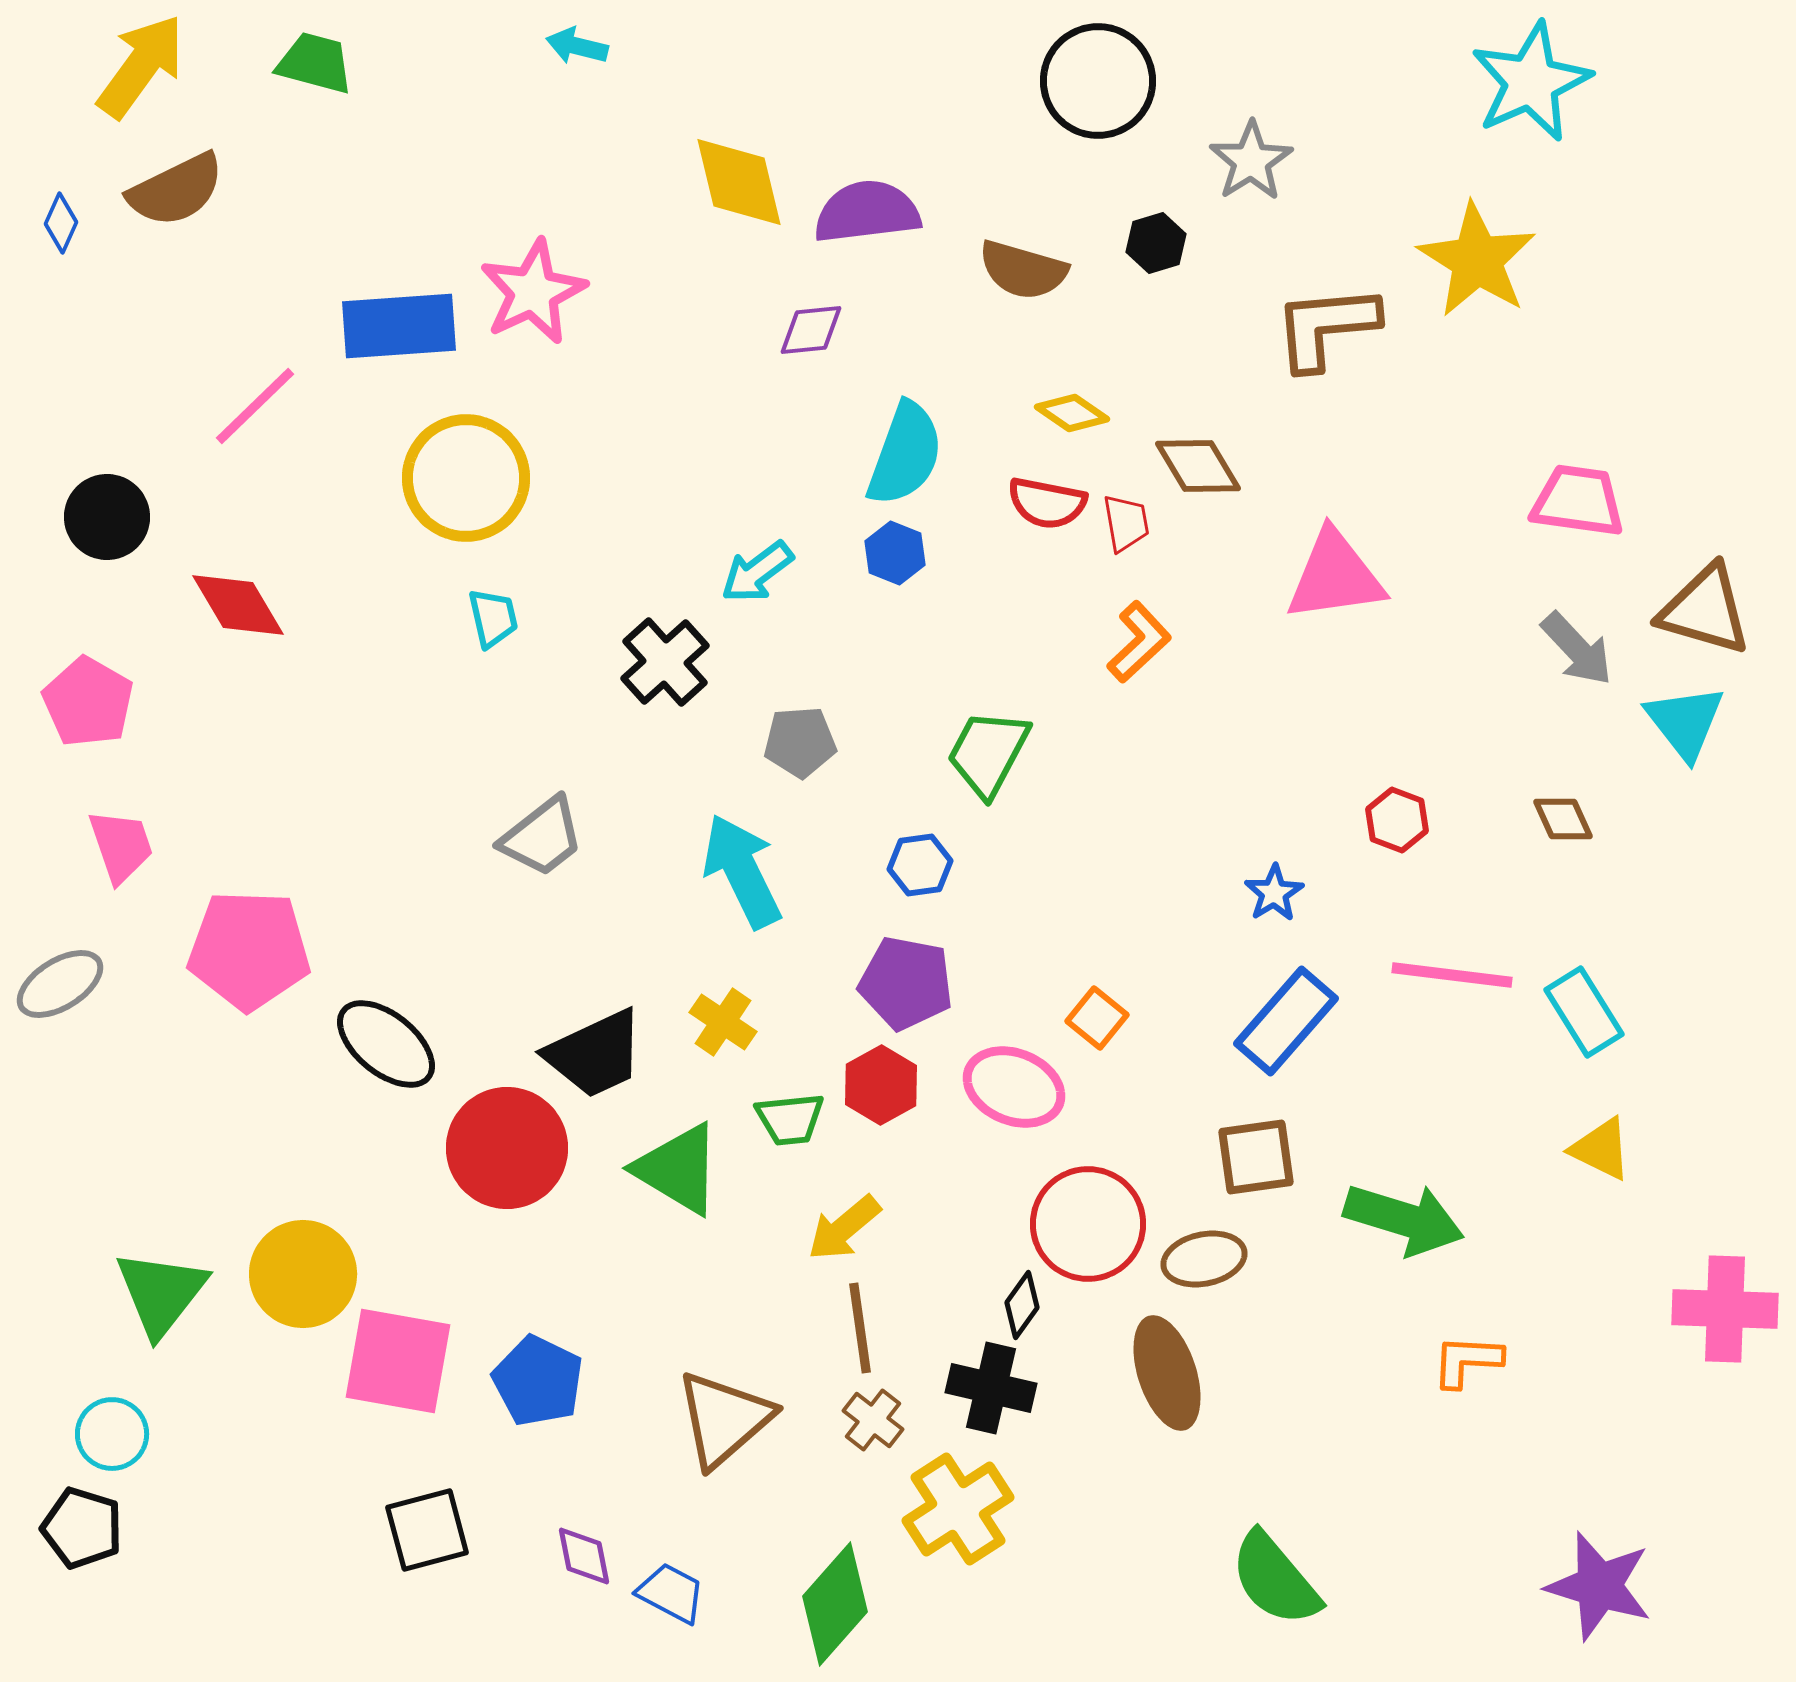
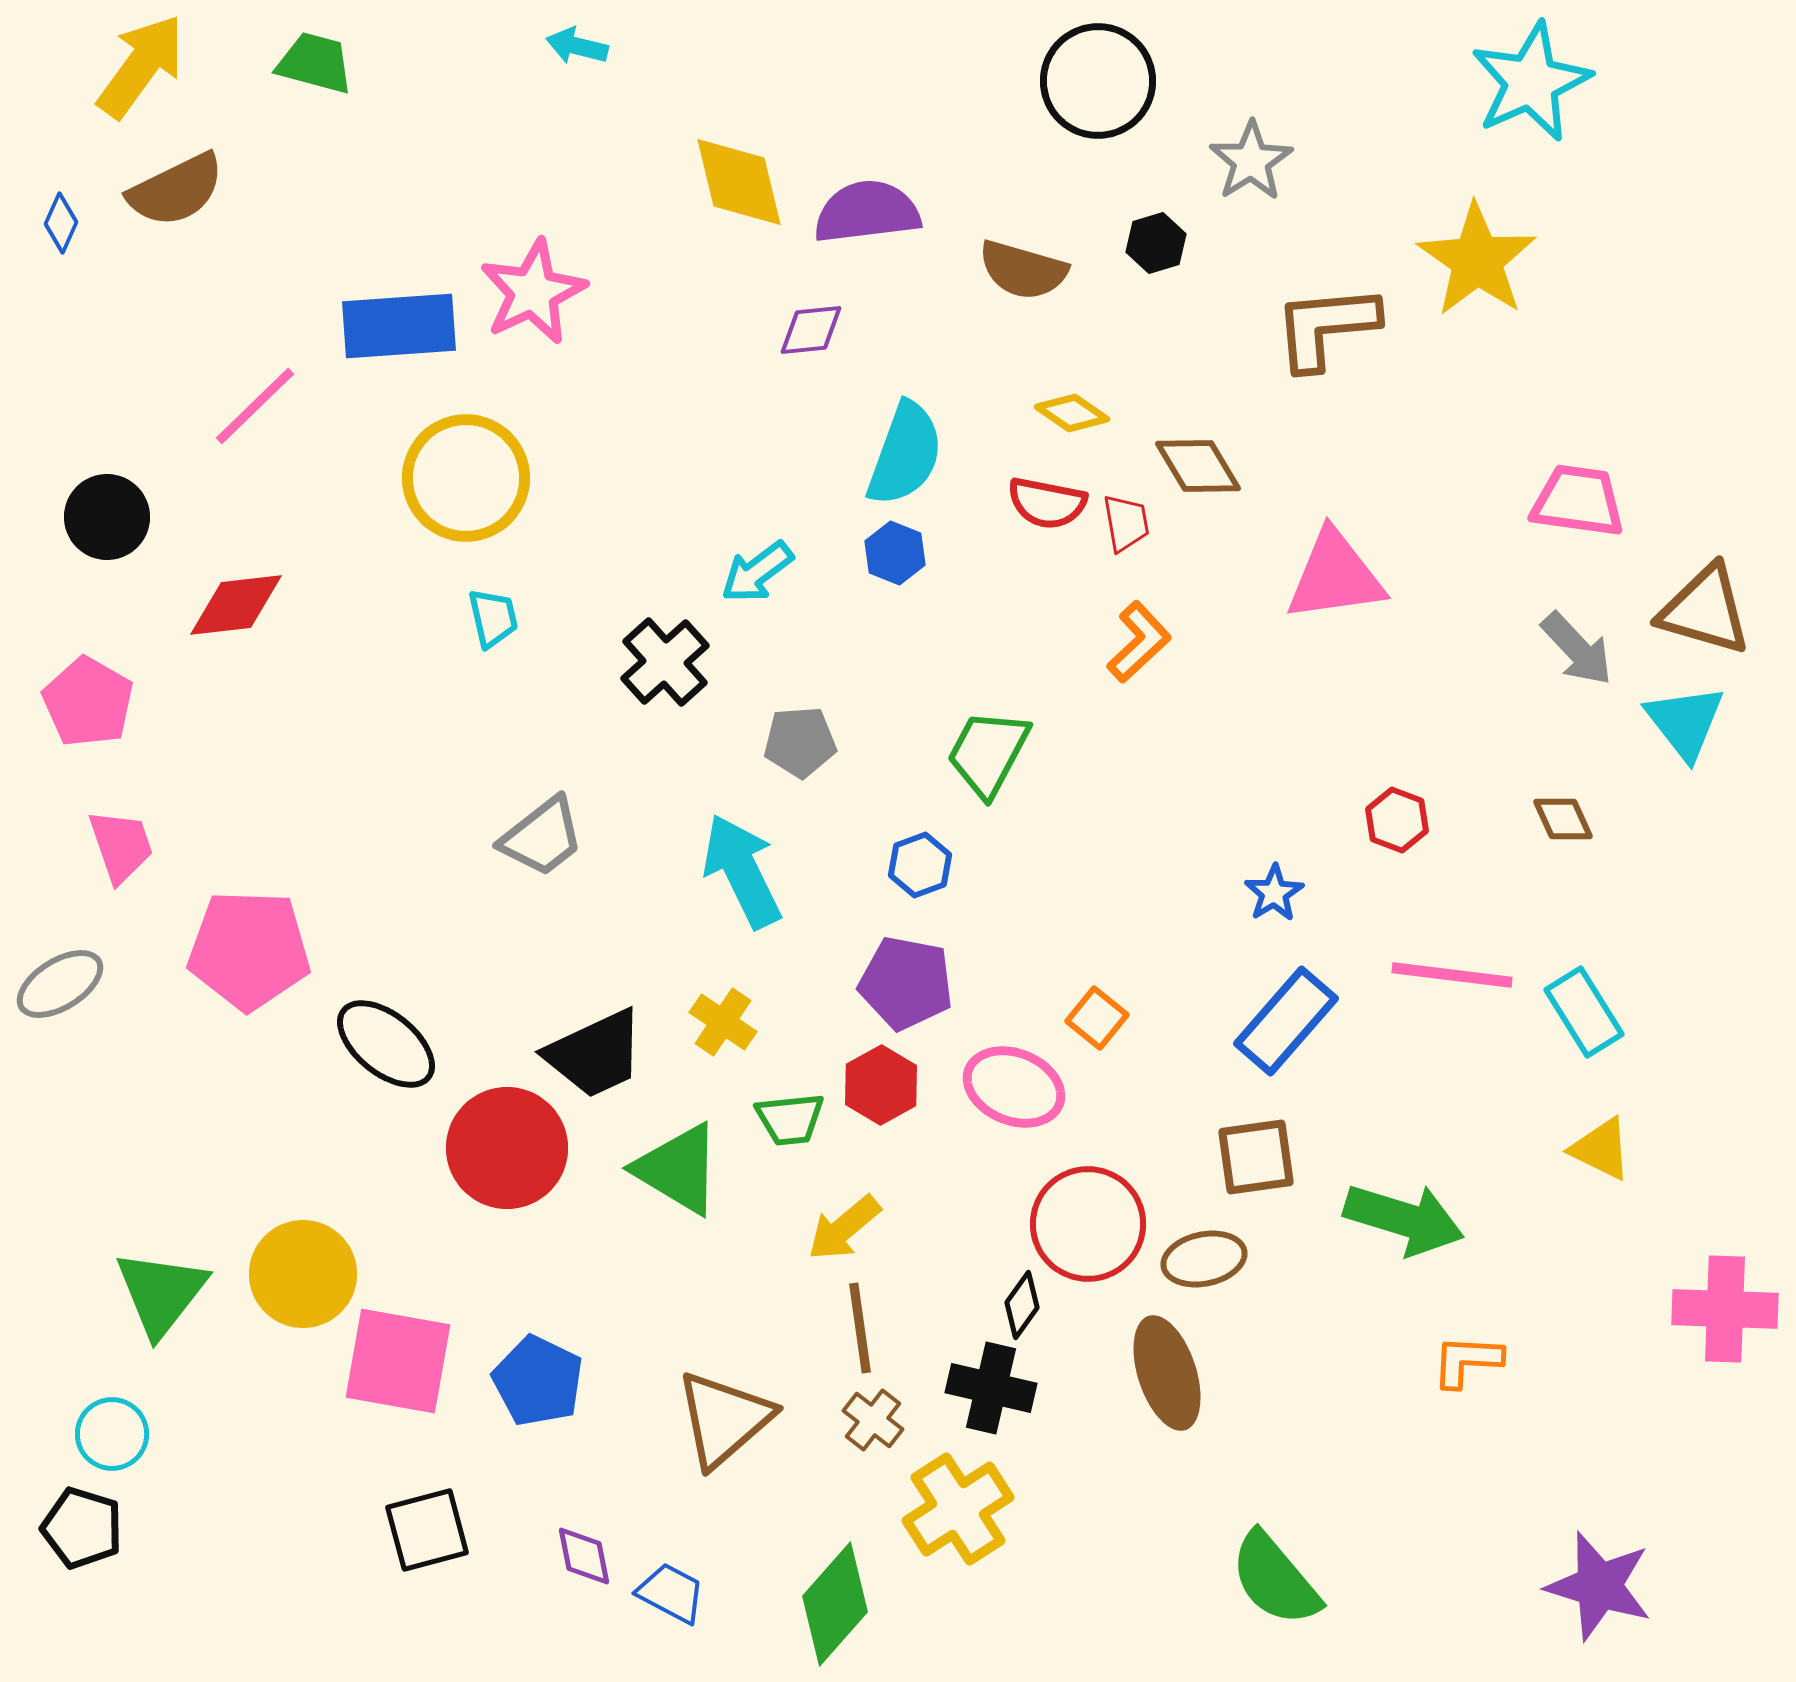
yellow star at (1477, 260): rotated 3 degrees clockwise
red diamond at (238, 605): moved 2 px left; rotated 66 degrees counterclockwise
blue hexagon at (920, 865): rotated 12 degrees counterclockwise
